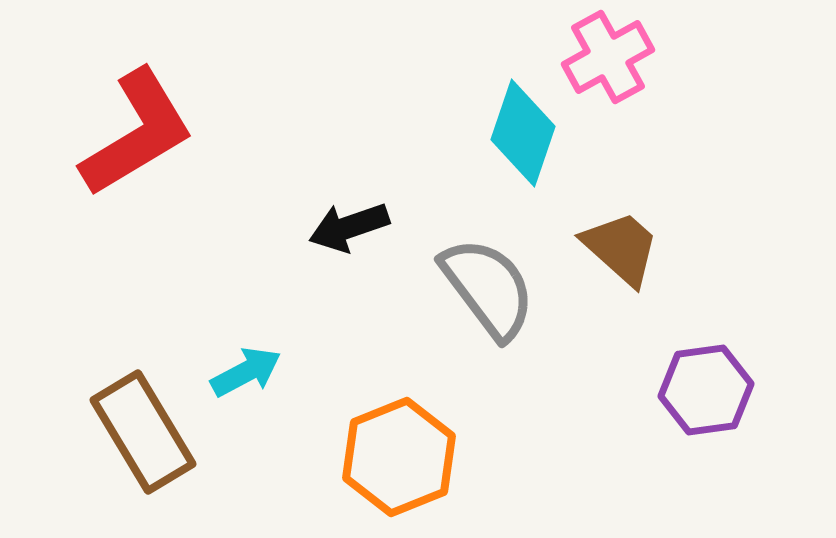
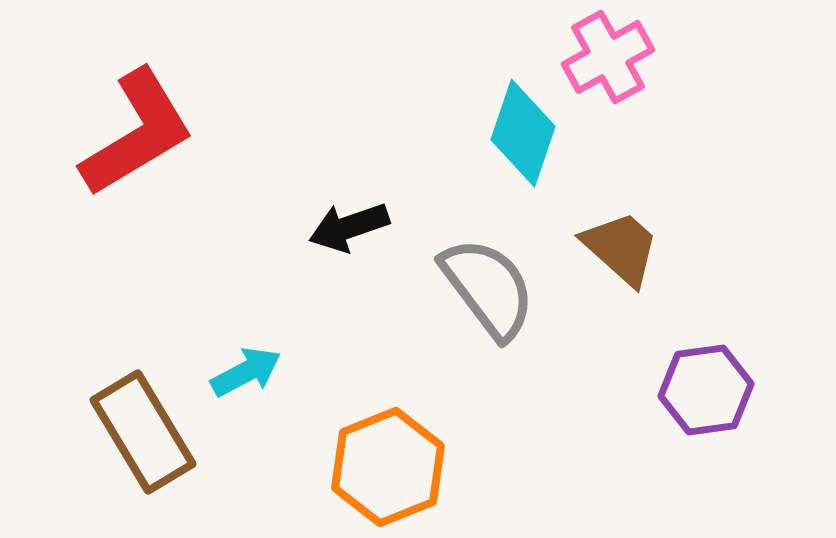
orange hexagon: moved 11 px left, 10 px down
